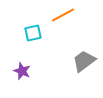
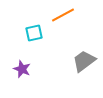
cyan square: moved 1 px right
purple star: moved 2 px up
